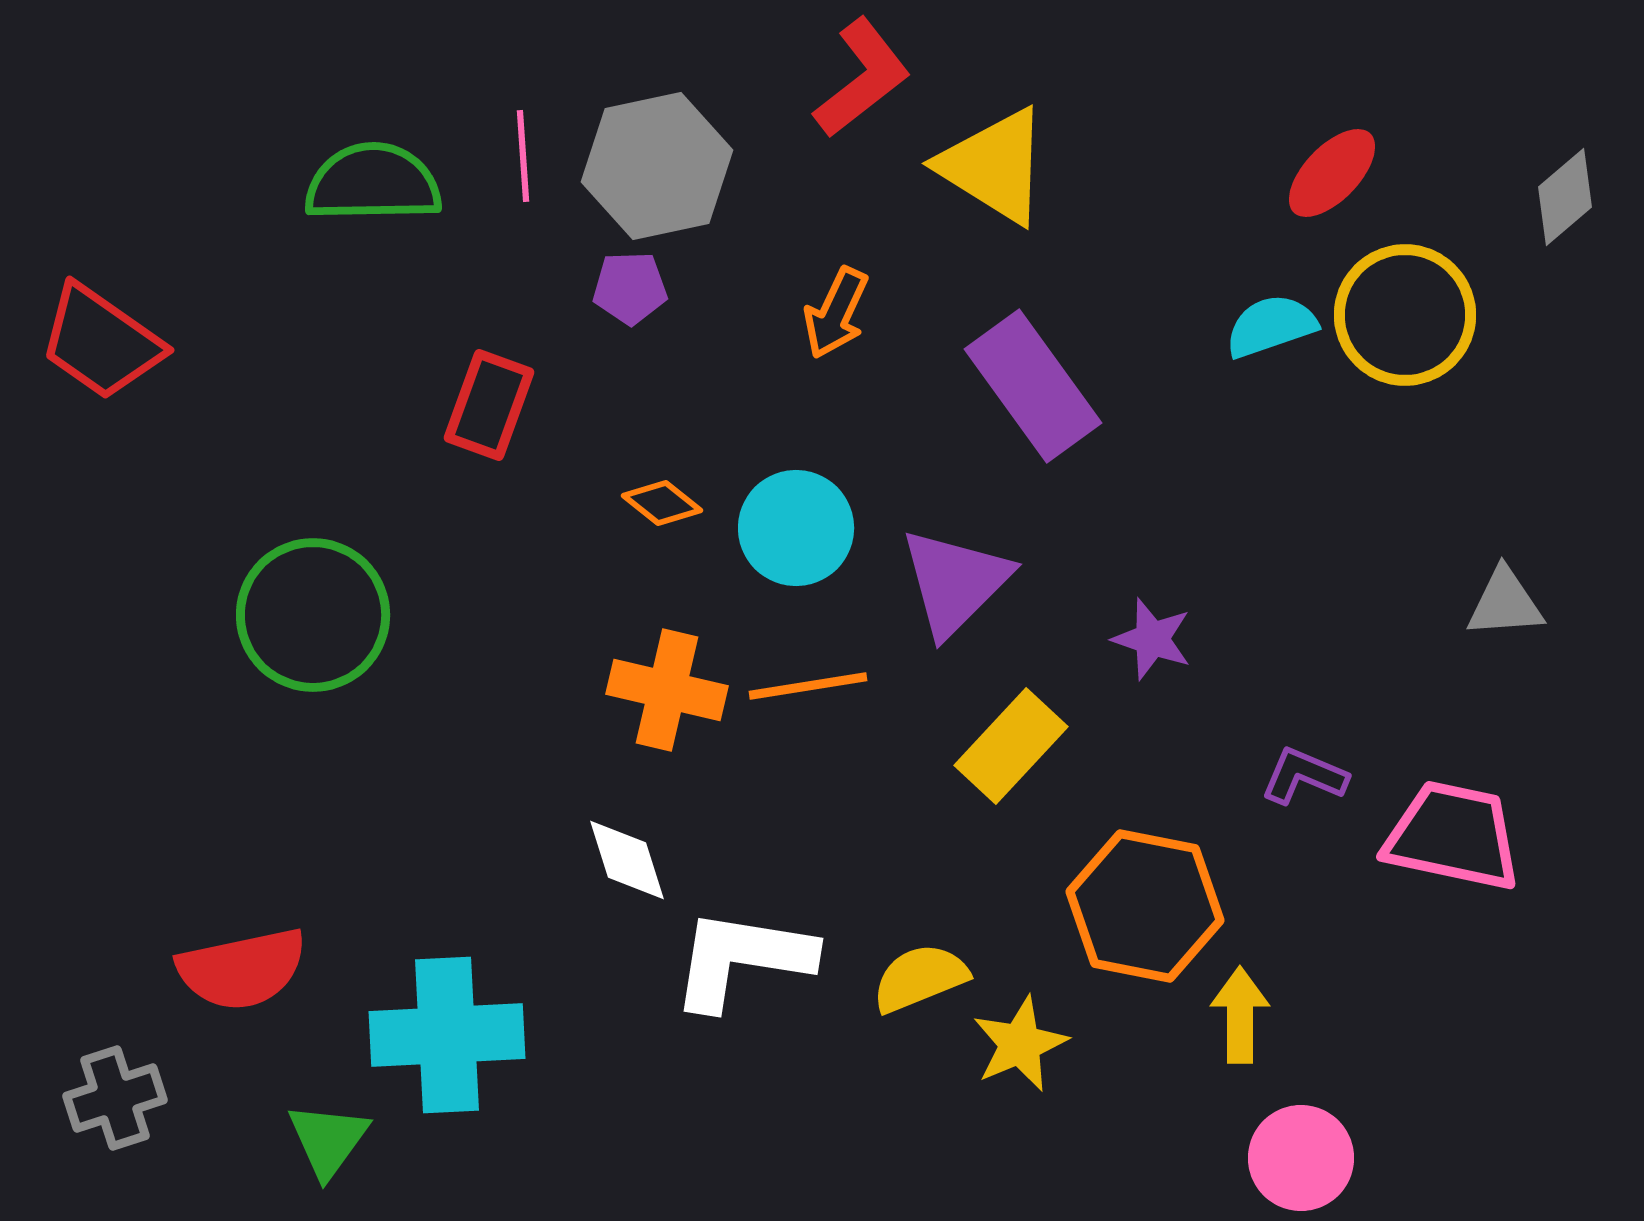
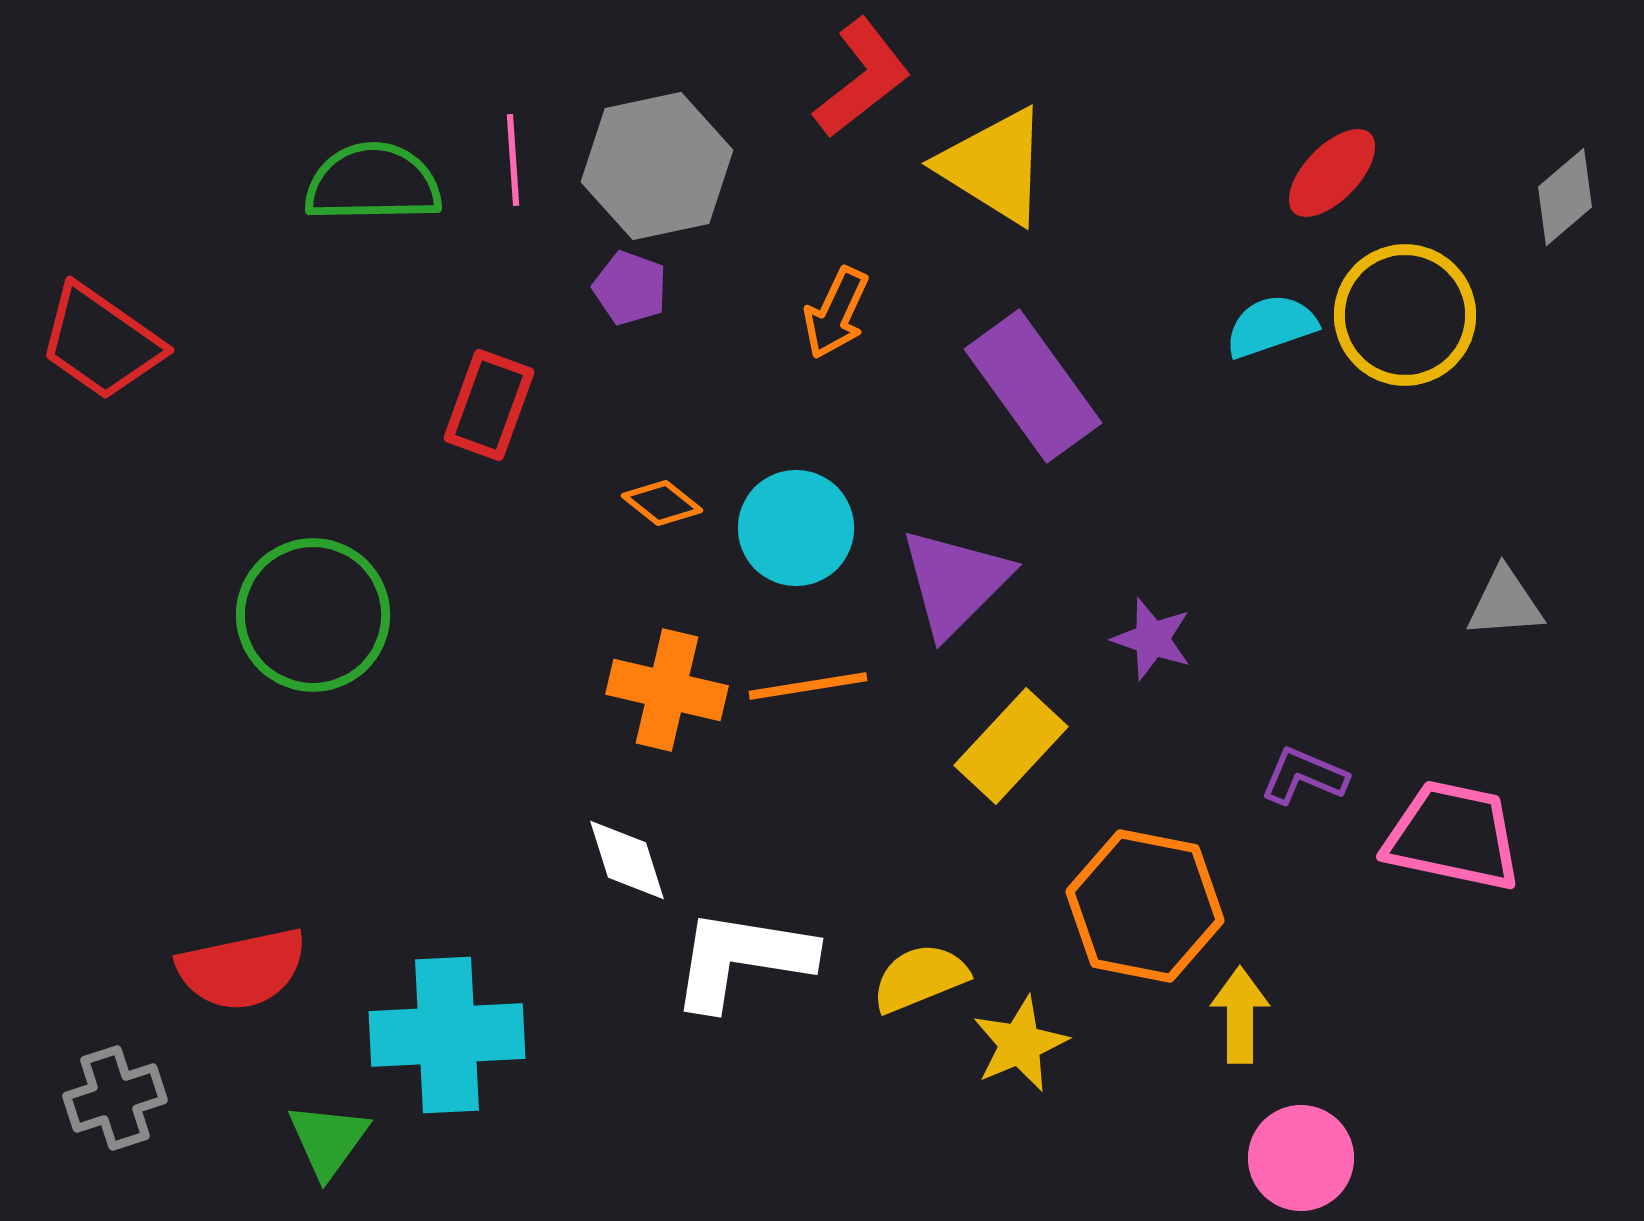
pink line: moved 10 px left, 4 px down
purple pentagon: rotated 22 degrees clockwise
